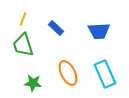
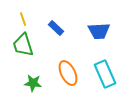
yellow line: rotated 40 degrees counterclockwise
